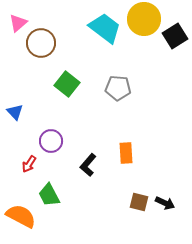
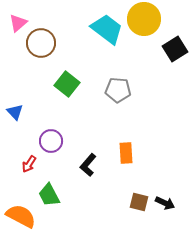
cyan trapezoid: moved 2 px right, 1 px down
black square: moved 13 px down
gray pentagon: moved 2 px down
